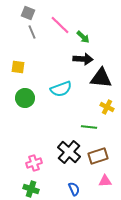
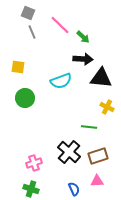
cyan semicircle: moved 8 px up
pink triangle: moved 8 px left
